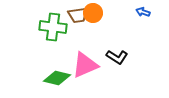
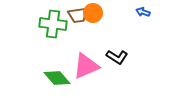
green cross: moved 3 px up
pink triangle: moved 1 px right, 1 px down
green diamond: rotated 36 degrees clockwise
